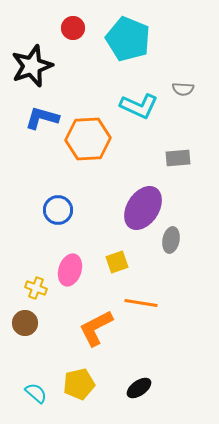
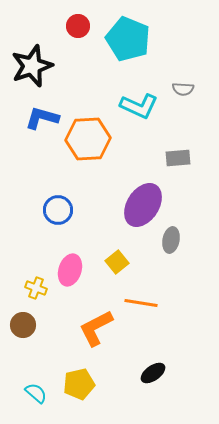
red circle: moved 5 px right, 2 px up
purple ellipse: moved 3 px up
yellow square: rotated 20 degrees counterclockwise
brown circle: moved 2 px left, 2 px down
black ellipse: moved 14 px right, 15 px up
